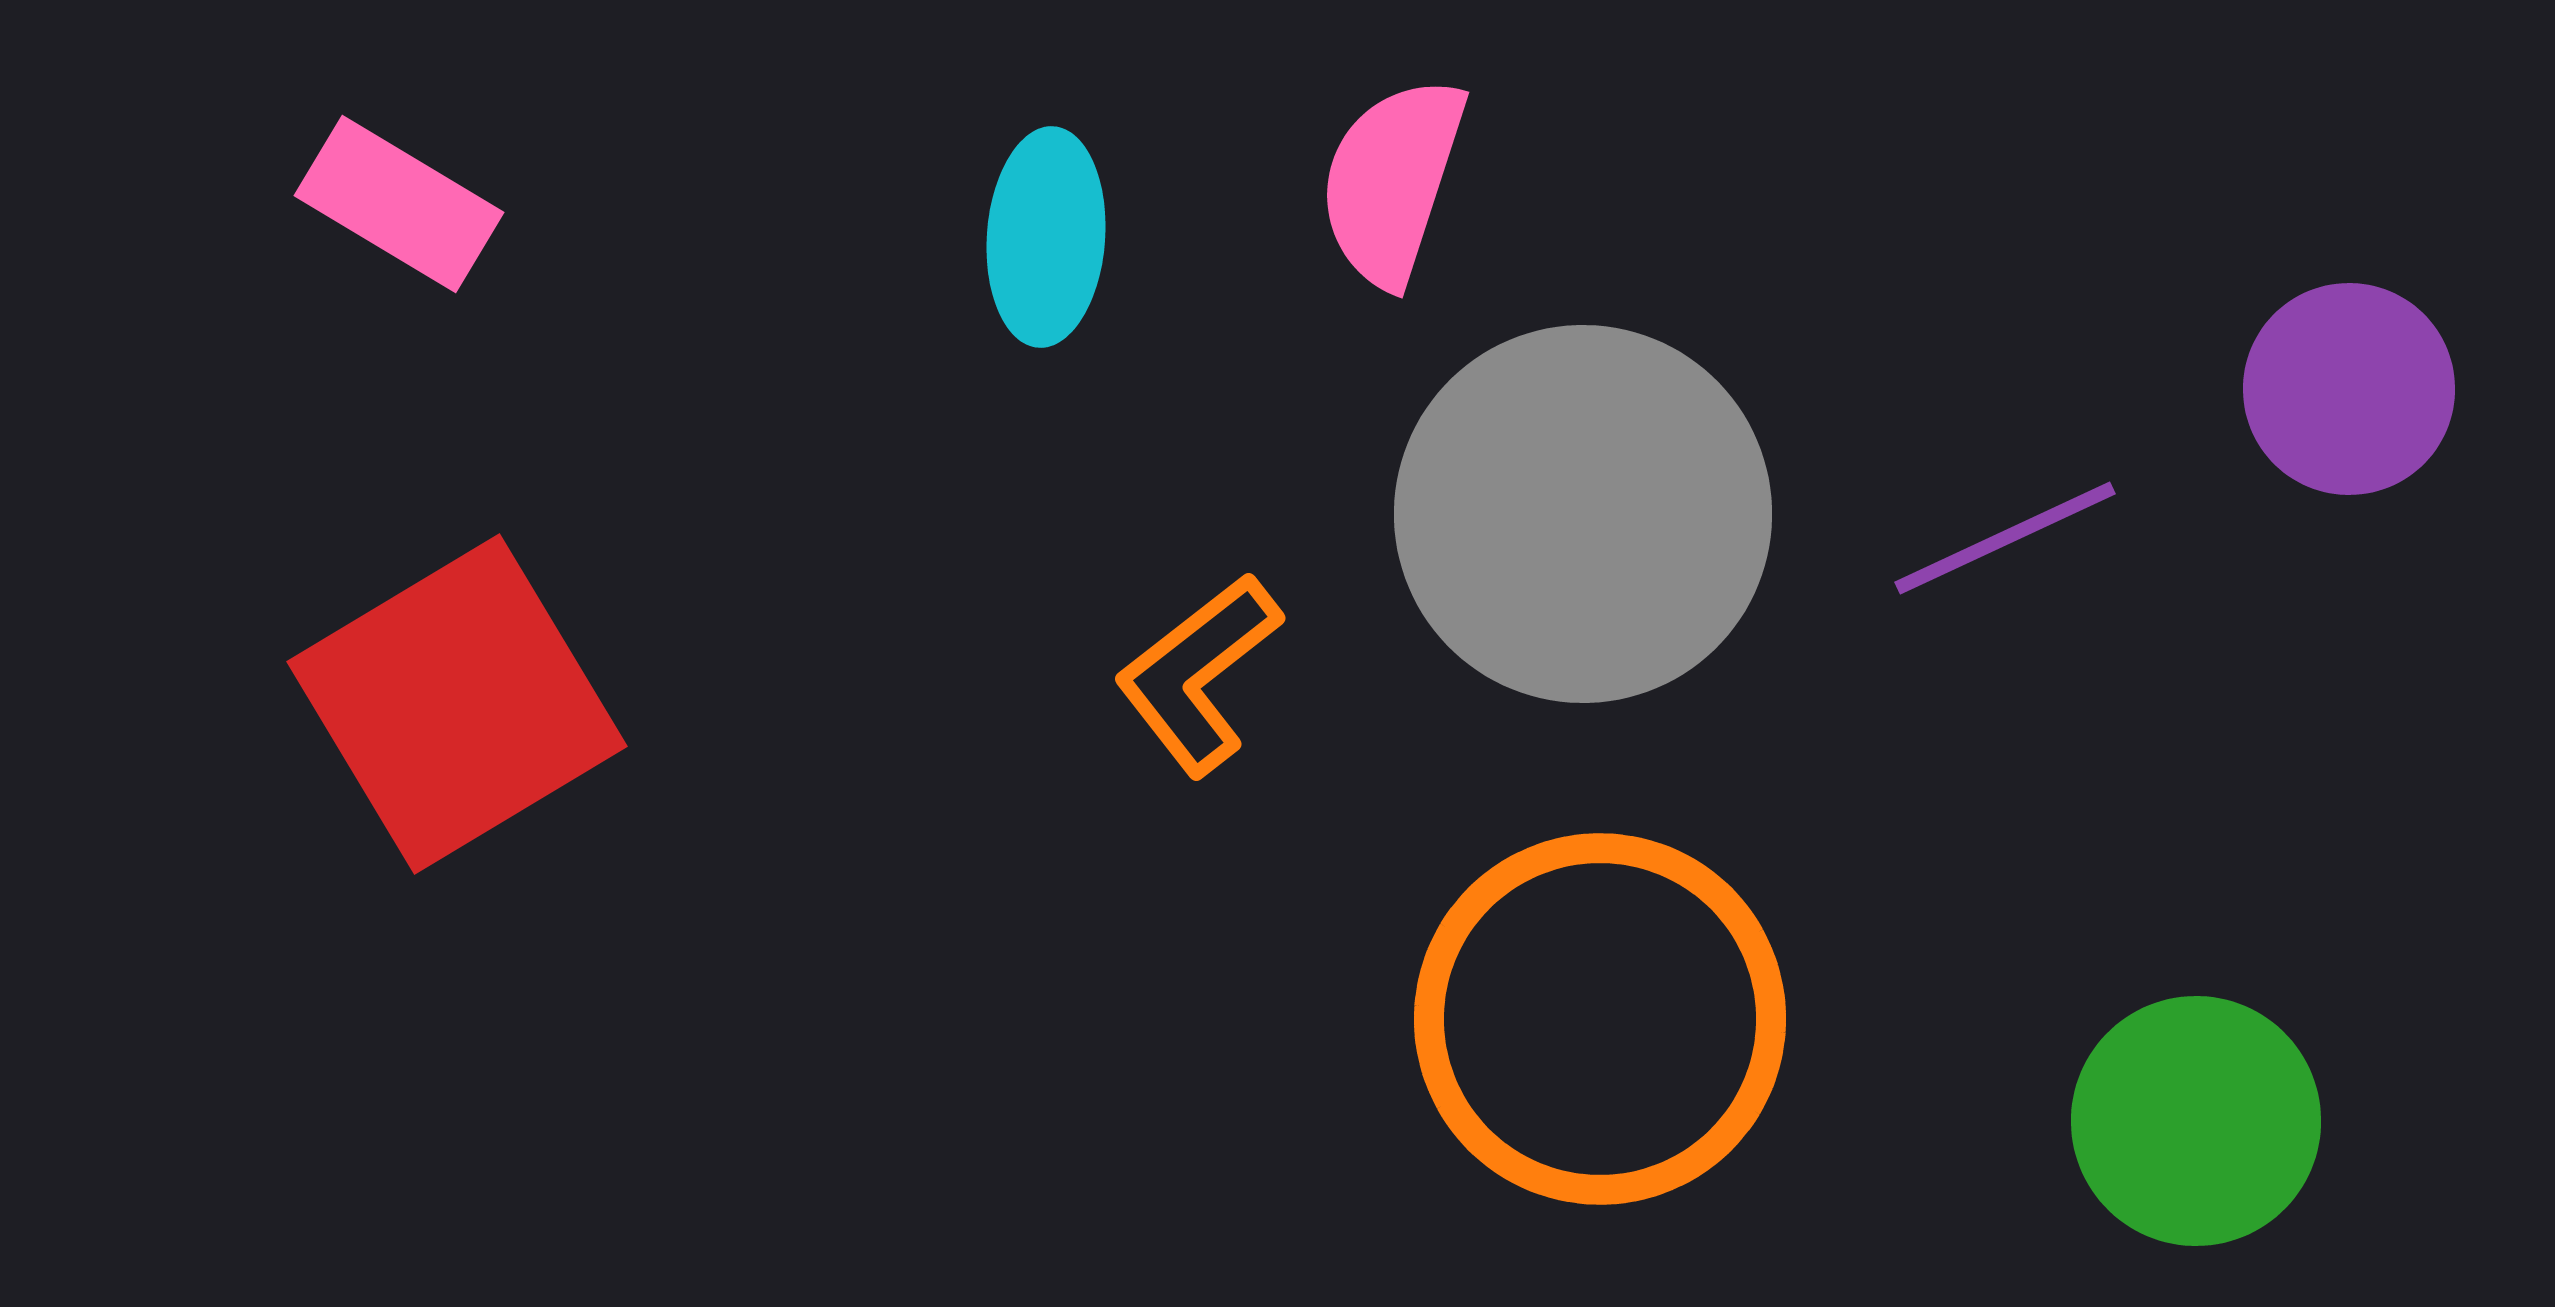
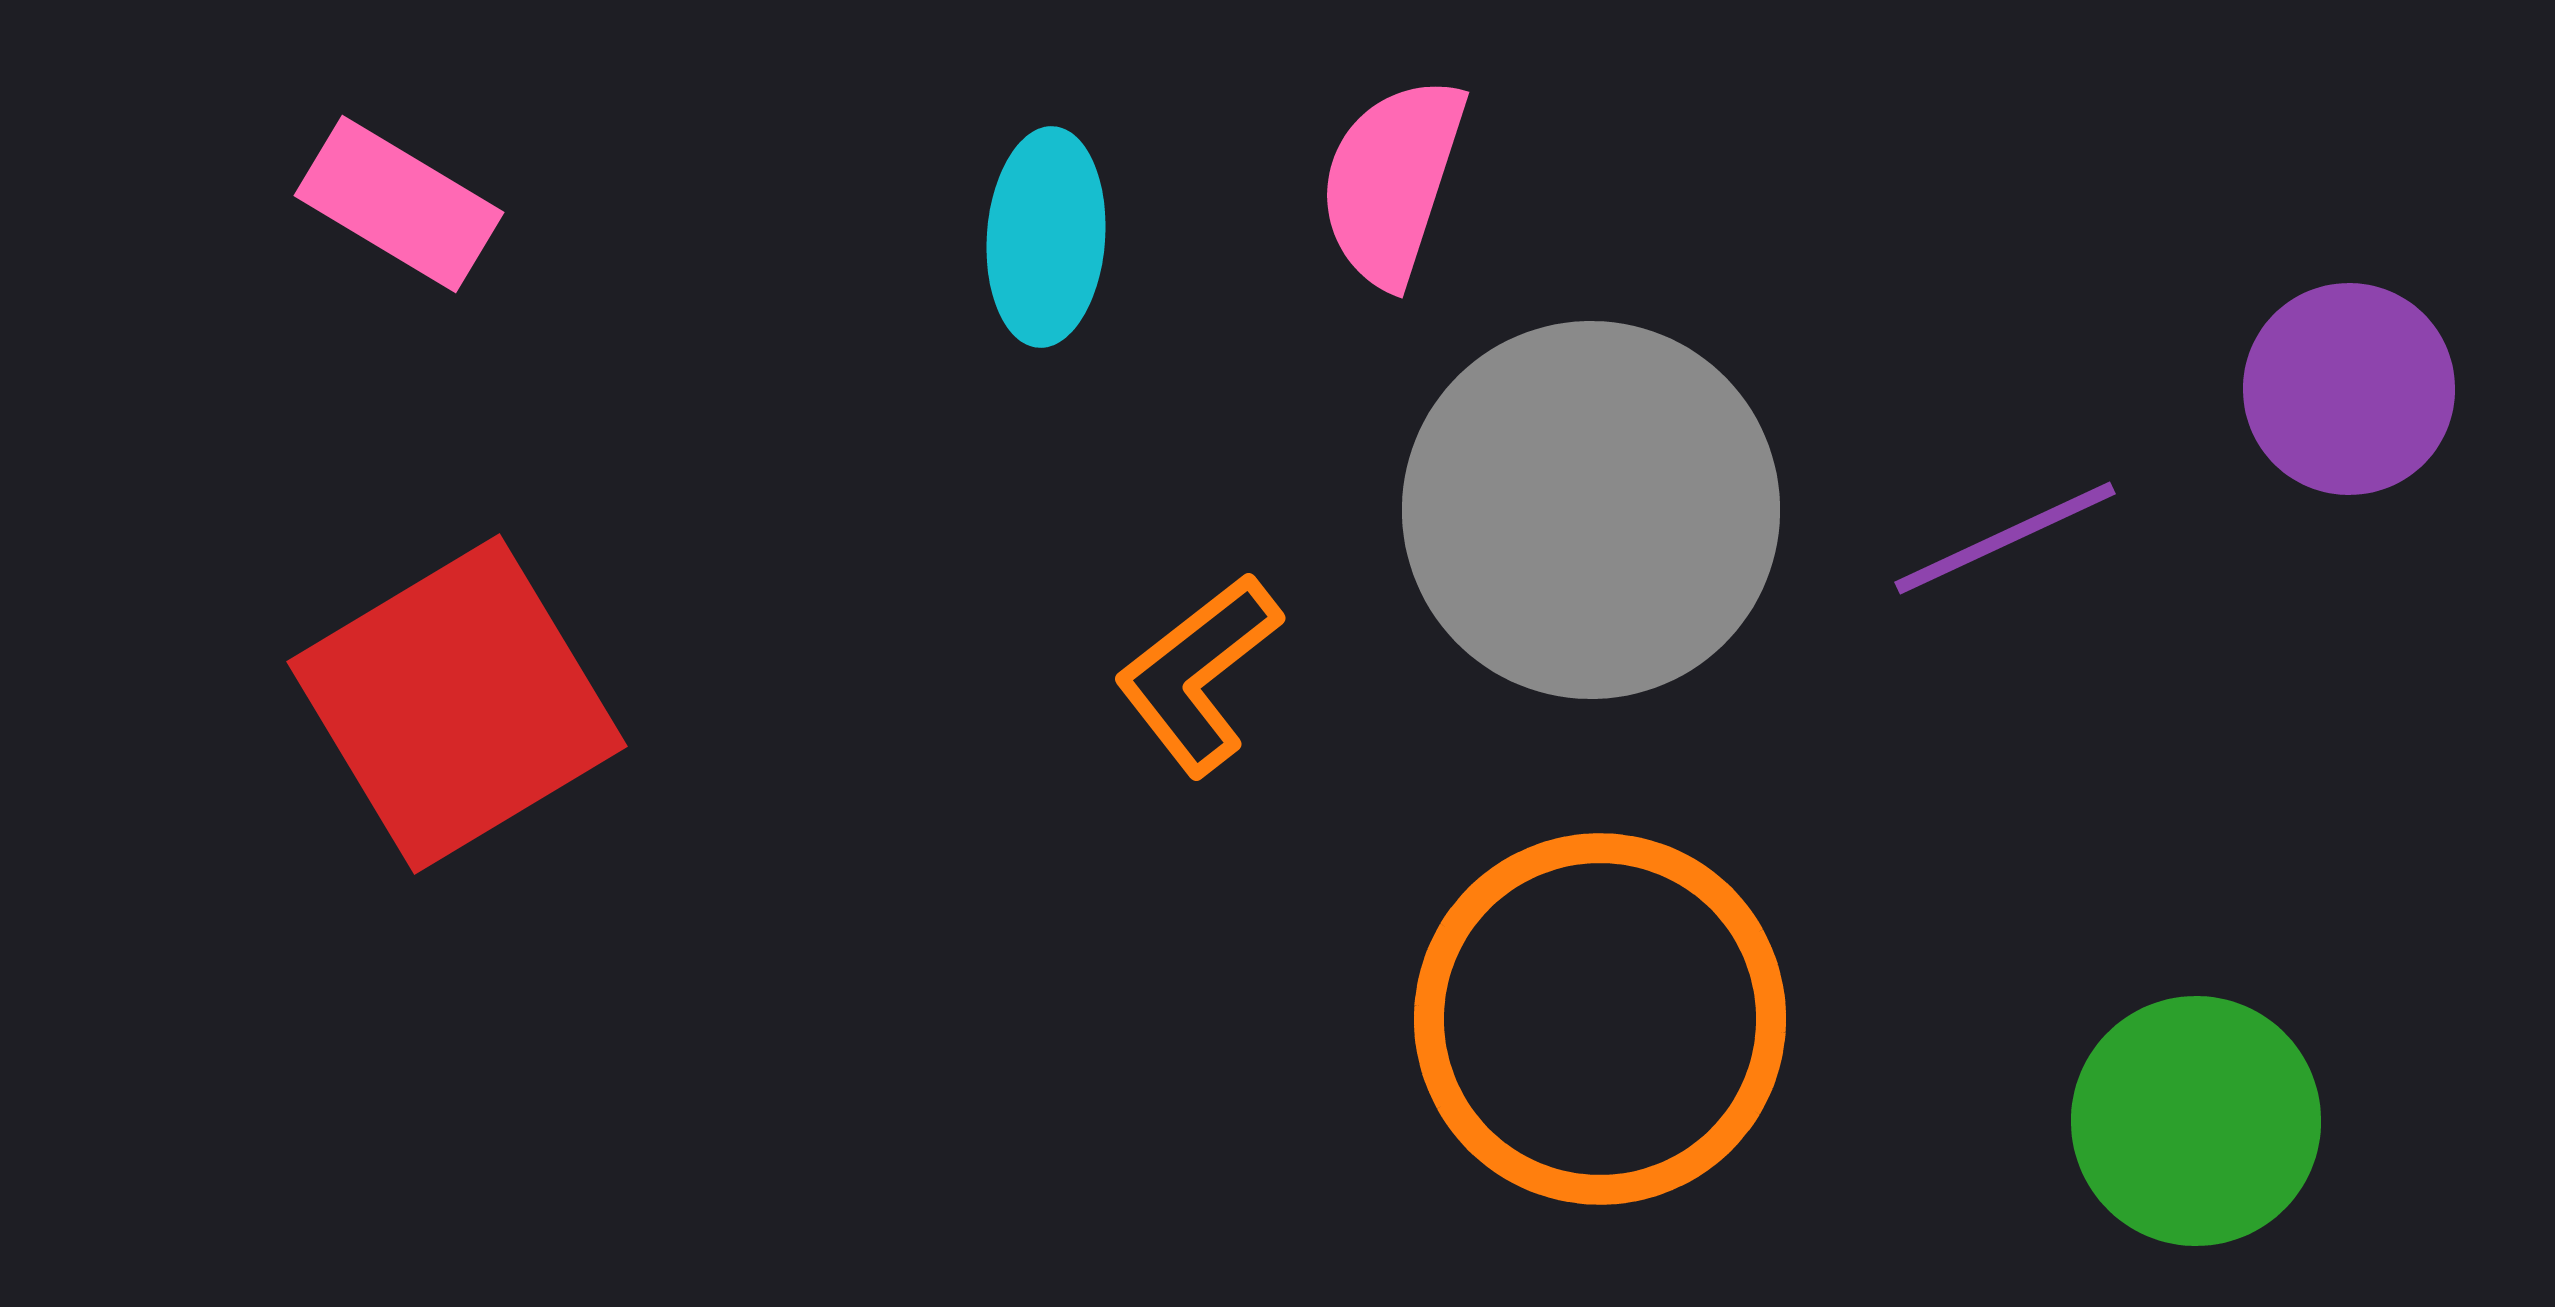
gray circle: moved 8 px right, 4 px up
